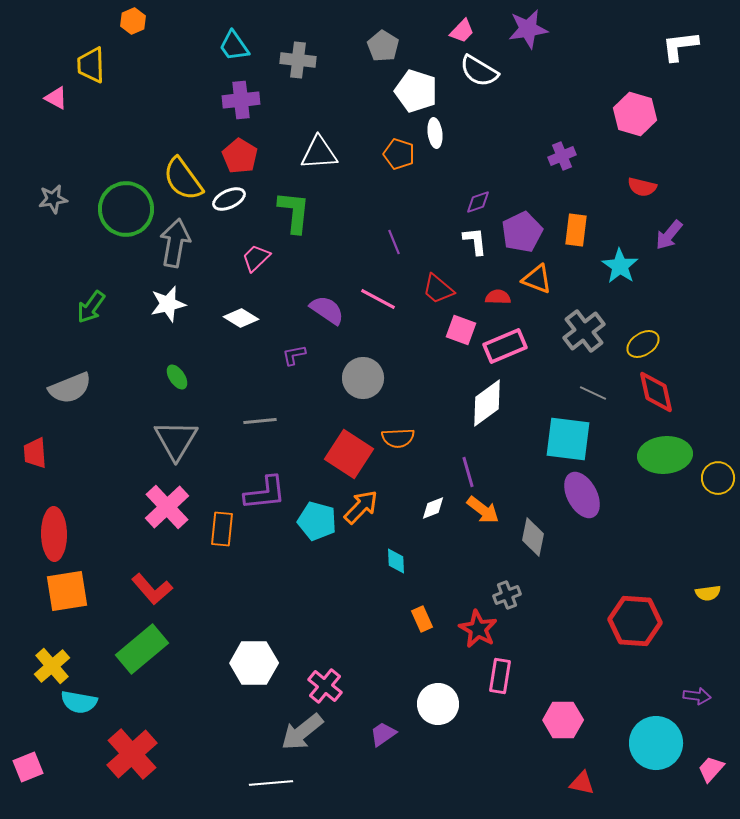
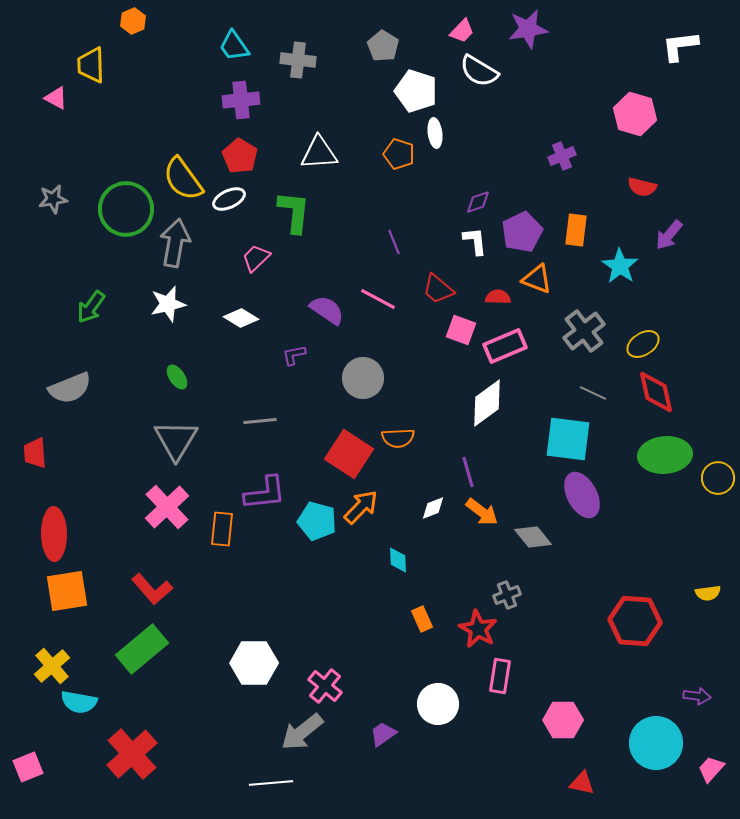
orange arrow at (483, 510): moved 1 px left, 2 px down
gray diamond at (533, 537): rotated 51 degrees counterclockwise
cyan diamond at (396, 561): moved 2 px right, 1 px up
